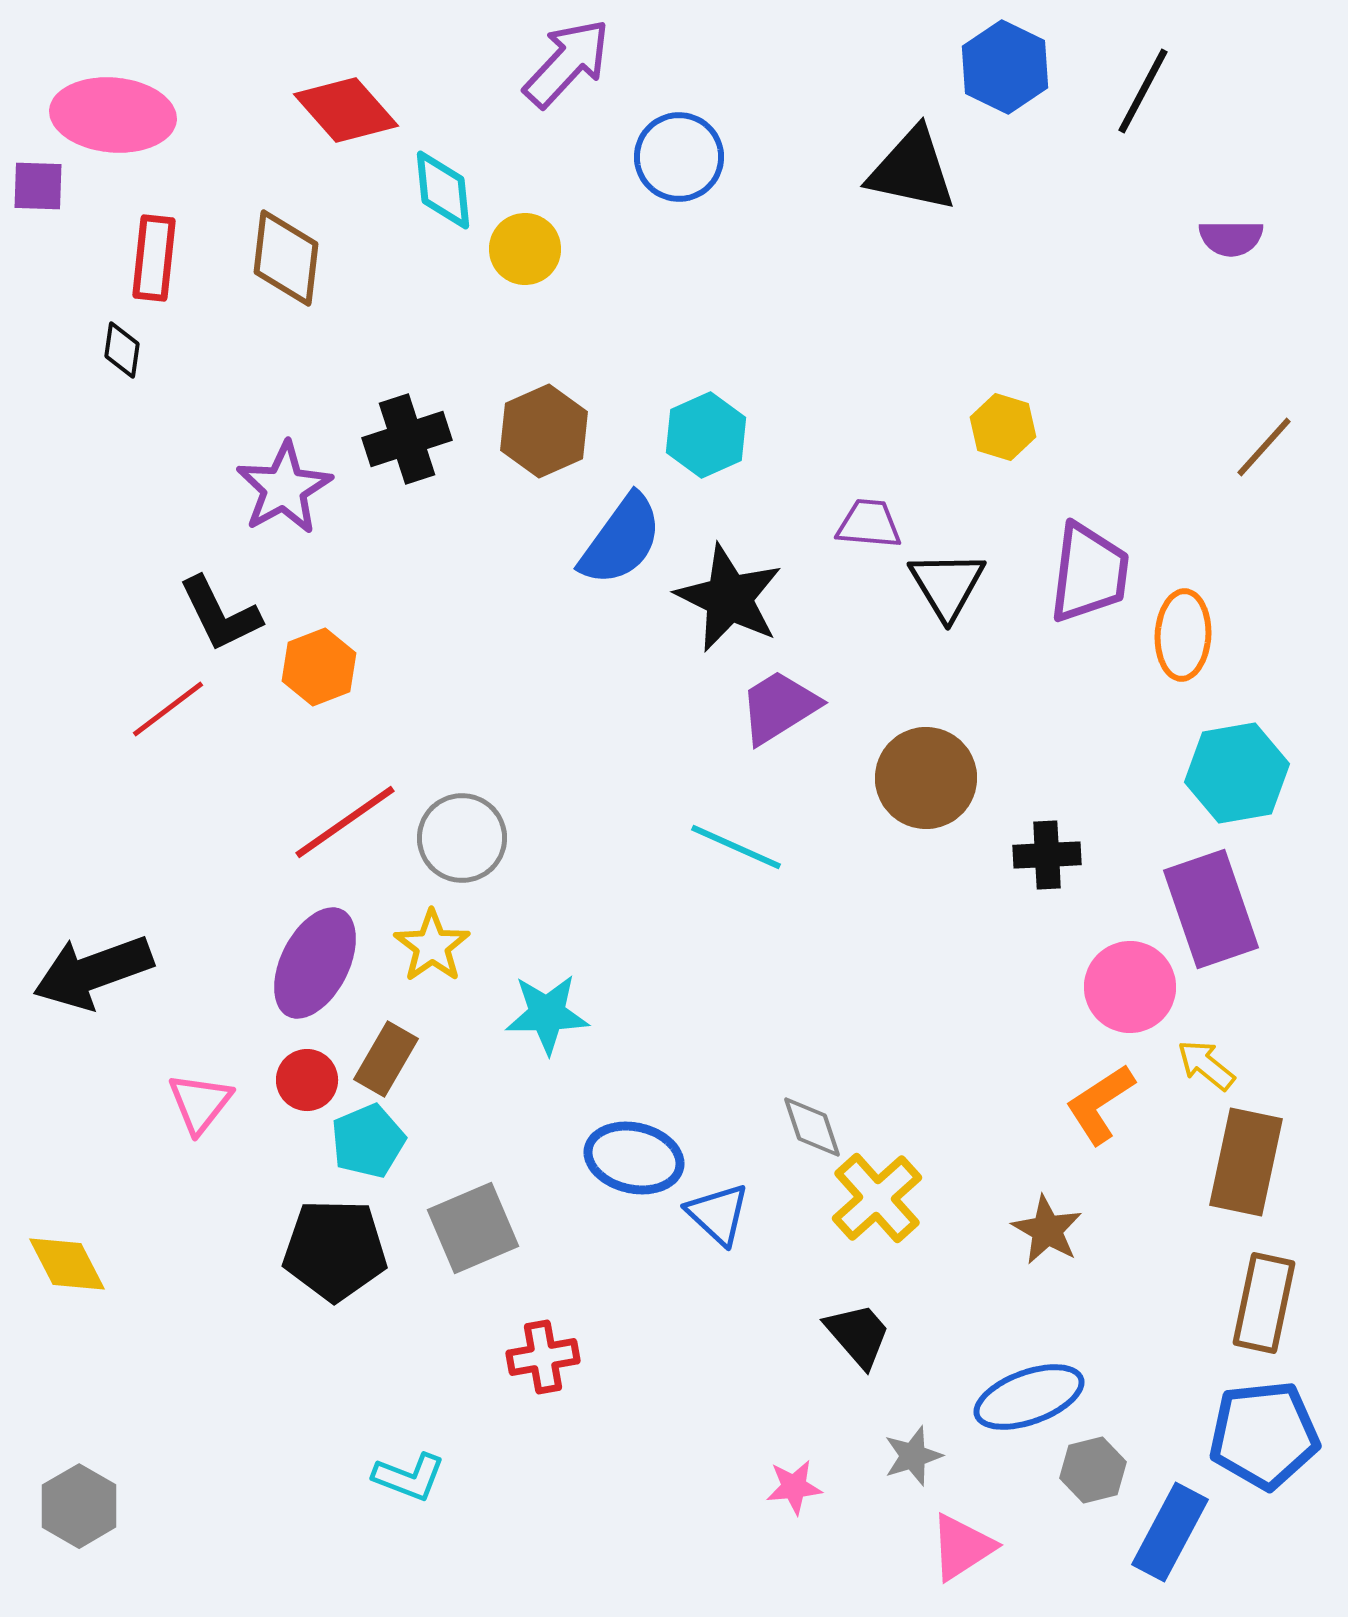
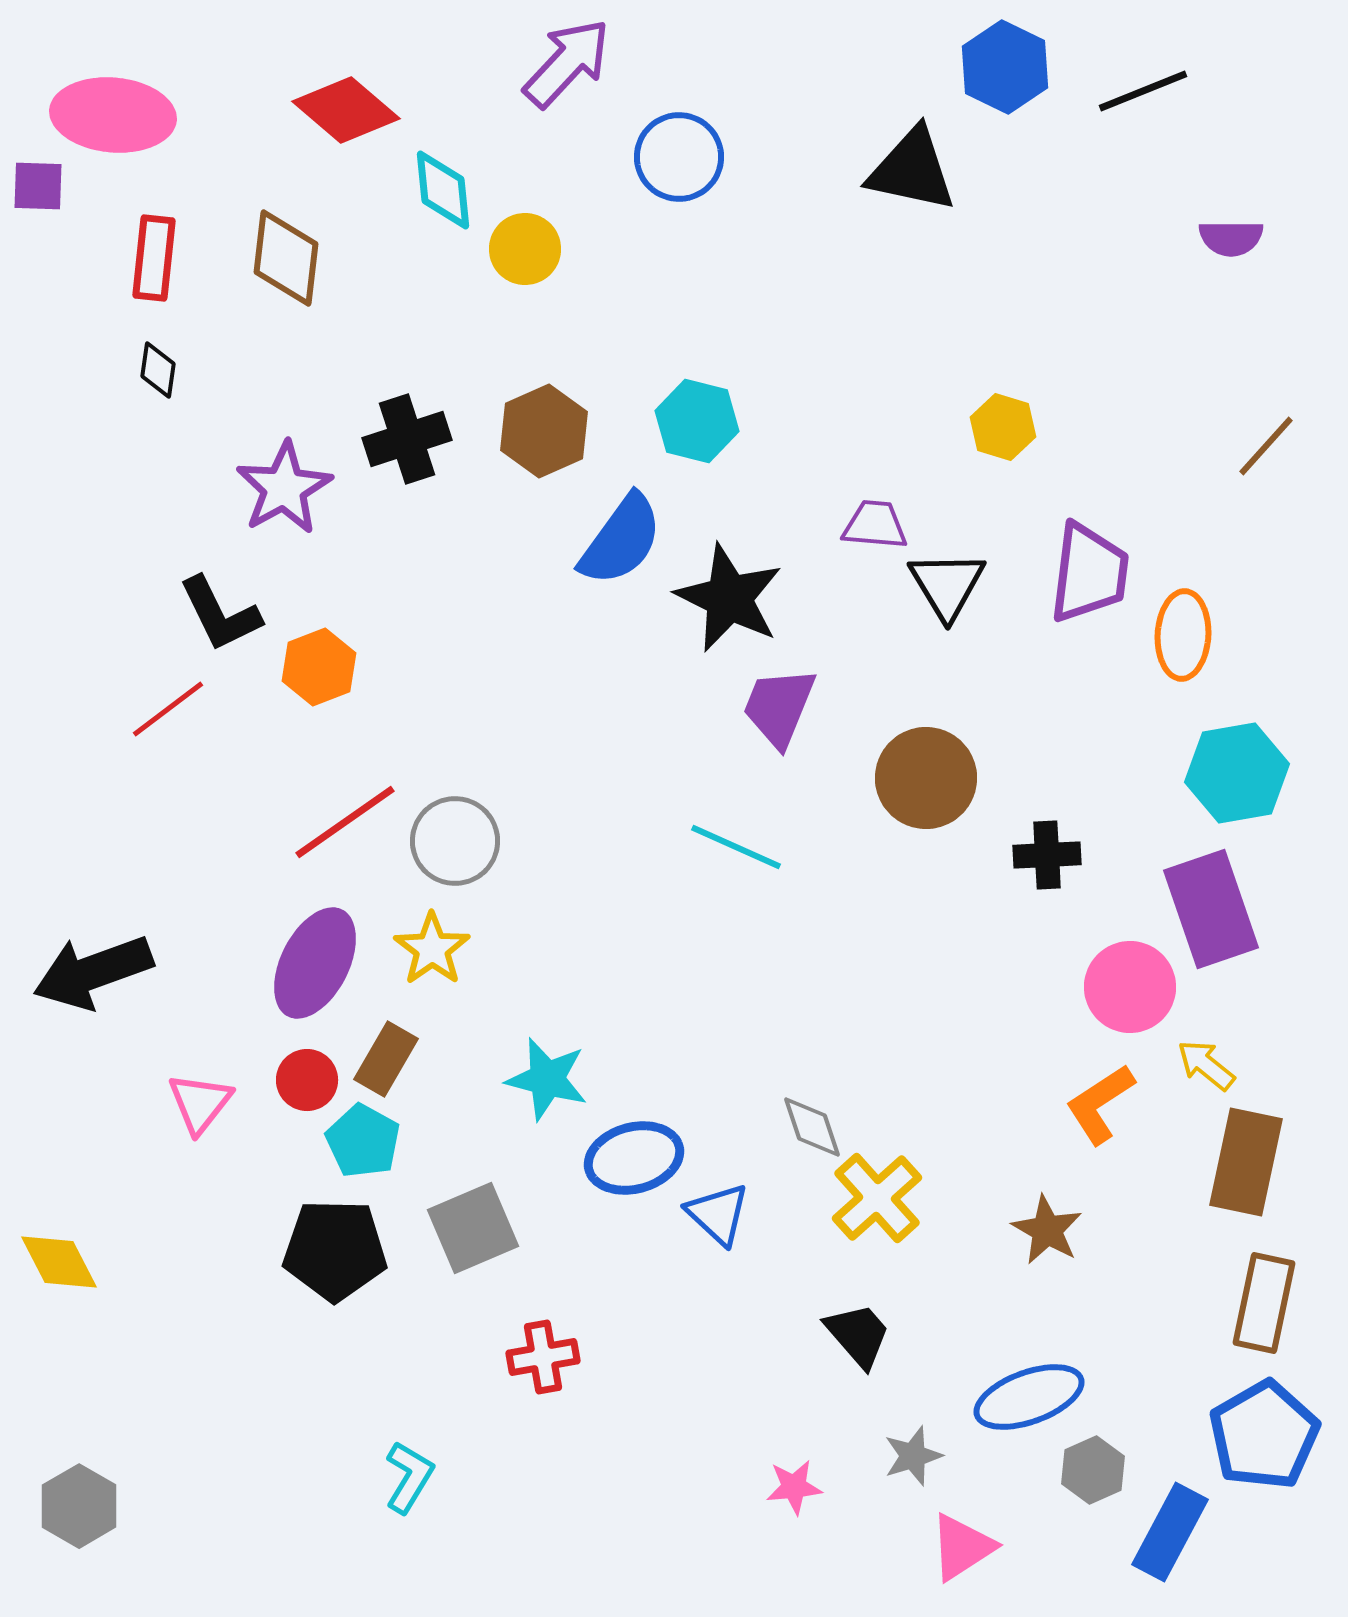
black line at (1143, 91): rotated 40 degrees clockwise
red diamond at (346, 110): rotated 8 degrees counterclockwise
black diamond at (122, 350): moved 36 px right, 20 px down
cyan hexagon at (706, 435): moved 9 px left, 14 px up; rotated 22 degrees counterclockwise
brown line at (1264, 447): moved 2 px right, 1 px up
purple trapezoid at (869, 524): moved 6 px right, 1 px down
purple trapezoid at (779, 707): rotated 36 degrees counterclockwise
gray circle at (462, 838): moved 7 px left, 3 px down
yellow star at (432, 946): moved 3 px down
cyan star at (547, 1014): moved 65 px down; rotated 16 degrees clockwise
cyan pentagon at (368, 1141): moved 5 px left; rotated 20 degrees counterclockwise
blue ellipse at (634, 1158): rotated 28 degrees counterclockwise
yellow diamond at (67, 1264): moved 8 px left, 2 px up
blue pentagon at (1264, 1435): rotated 24 degrees counterclockwise
gray hexagon at (1093, 1470): rotated 10 degrees counterclockwise
cyan L-shape at (409, 1477): rotated 80 degrees counterclockwise
